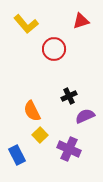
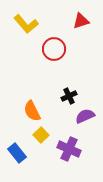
yellow square: moved 1 px right
blue rectangle: moved 2 px up; rotated 12 degrees counterclockwise
